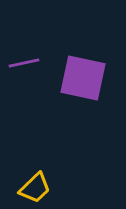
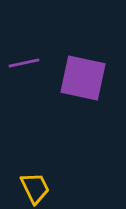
yellow trapezoid: rotated 72 degrees counterclockwise
